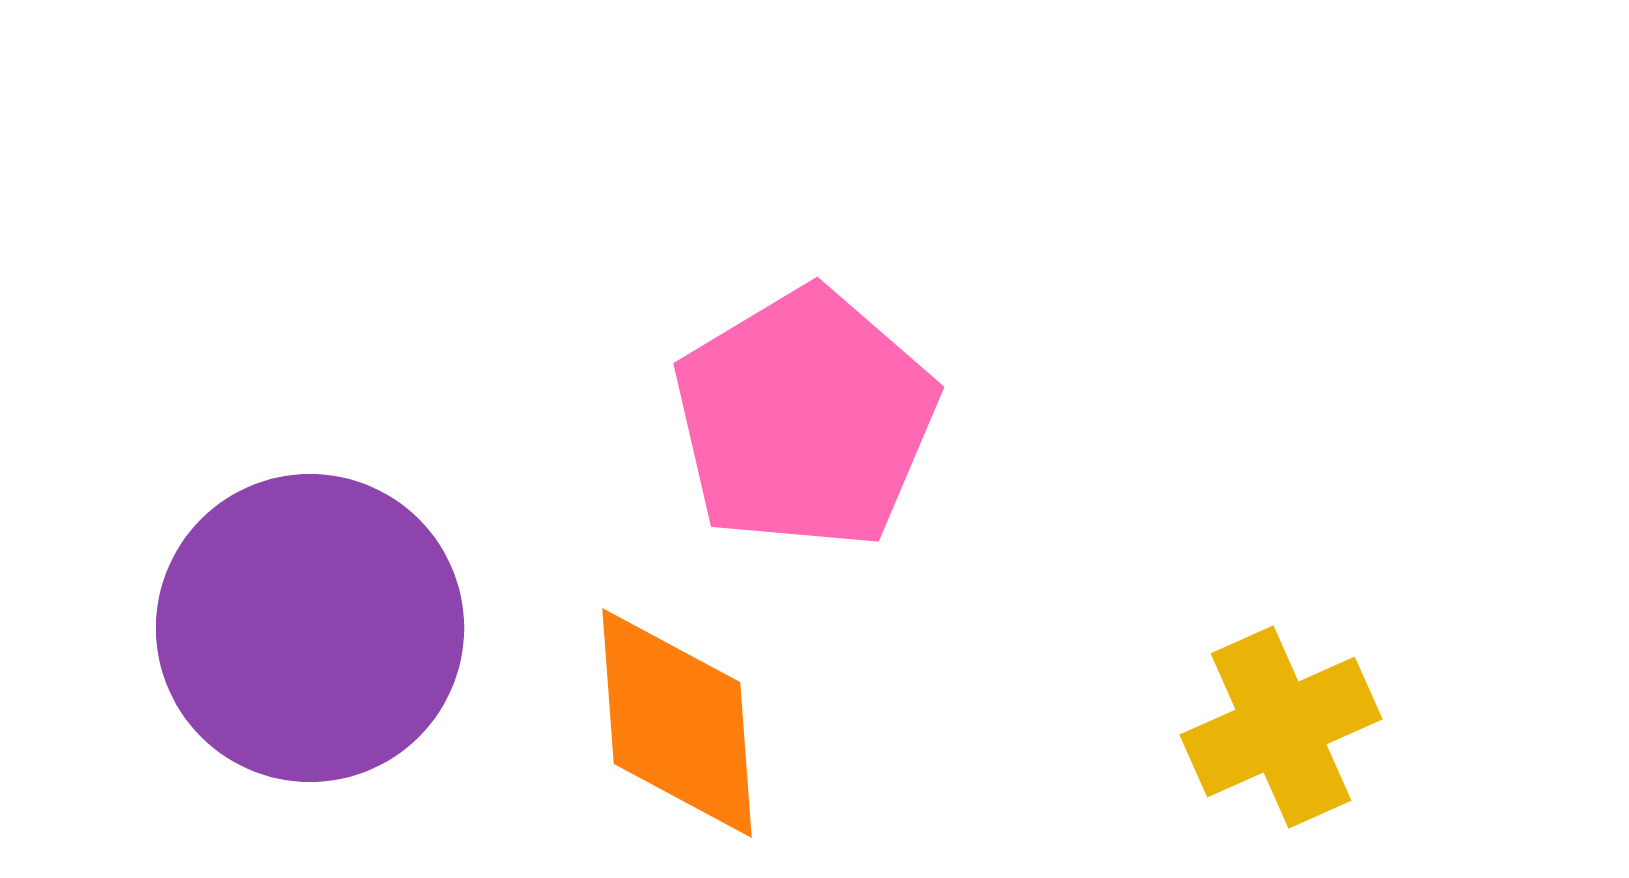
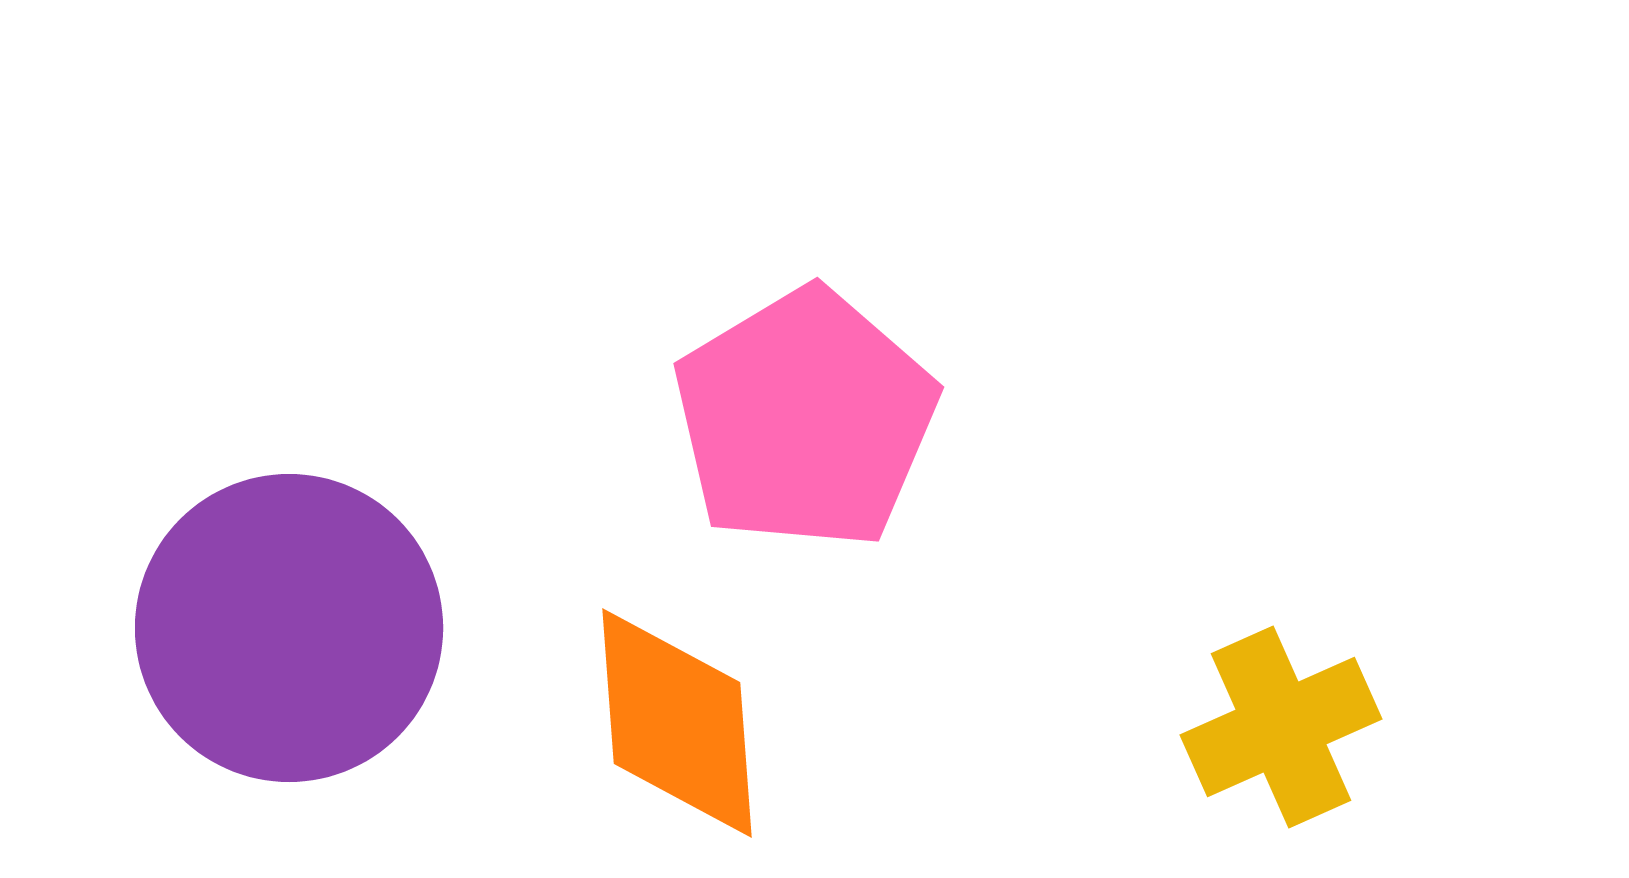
purple circle: moved 21 px left
